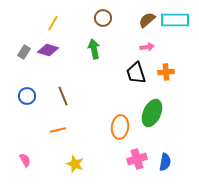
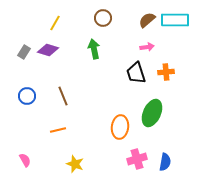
yellow line: moved 2 px right
